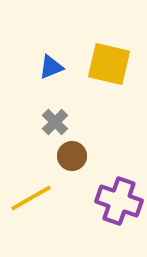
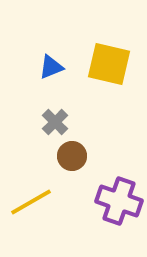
yellow line: moved 4 px down
